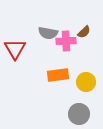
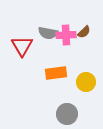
pink cross: moved 6 px up
red triangle: moved 7 px right, 3 px up
orange rectangle: moved 2 px left, 2 px up
gray circle: moved 12 px left
